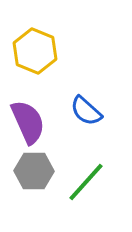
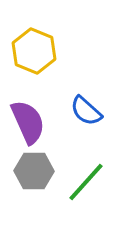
yellow hexagon: moved 1 px left
